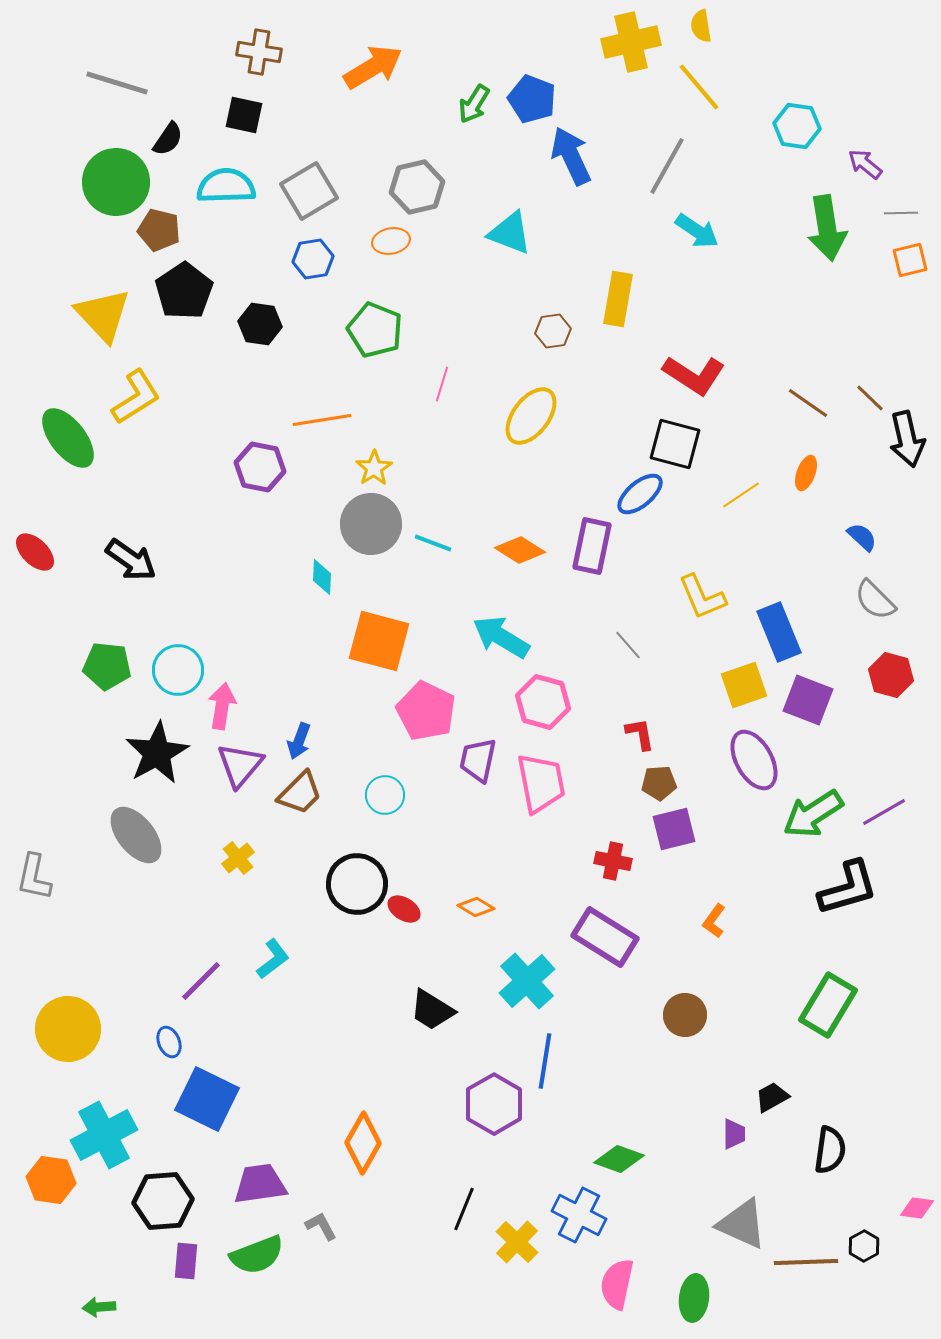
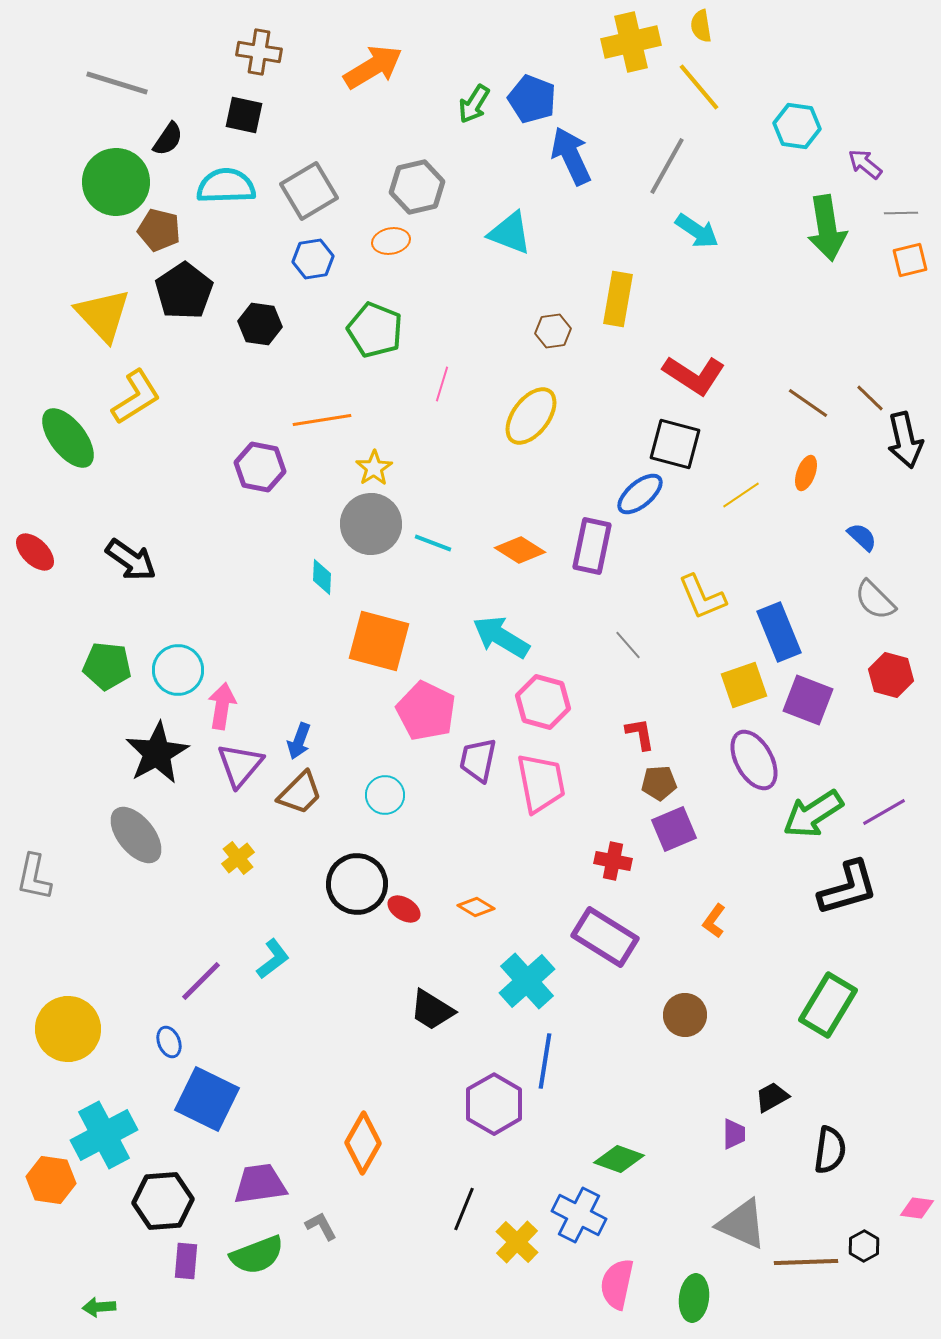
black arrow at (907, 439): moved 2 px left, 1 px down
purple square at (674, 829): rotated 9 degrees counterclockwise
